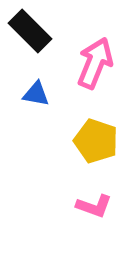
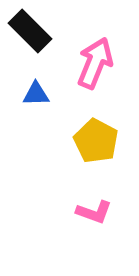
blue triangle: rotated 12 degrees counterclockwise
yellow pentagon: rotated 9 degrees clockwise
pink L-shape: moved 6 px down
